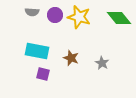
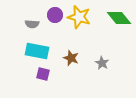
gray semicircle: moved 12 px down
